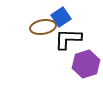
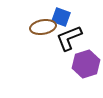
blue square: rotated 36 degrees counterclockwise
black L-shape: moved 1 px right, 1 px up; rotated 24 degrees counterclockwise
